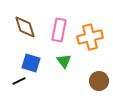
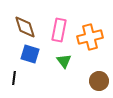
blue square: moved 1 px left, 9 px up
black line: moved 5 px left, 3 px up; rotated 56 degrees counterclockwise
